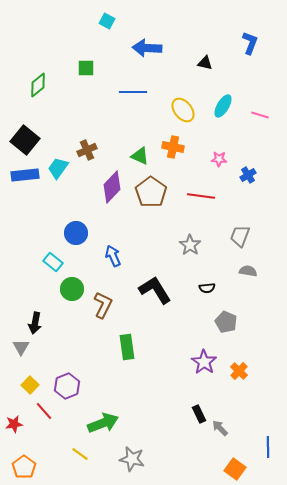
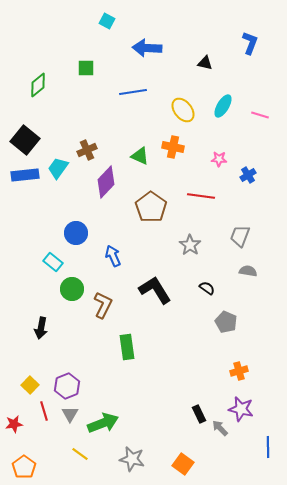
blue line at (133, 92): rotated 8 degrees counterclockwise
purple diamond at (112, 187): moved 6 px left, 5 px up
brown pentagon at (151, 192): moved 15 px down
black semicircle at (207, 288): rotated 140 degrees counterclockwise
black arrow at (35, 323): moved 6 px right, 5 px down
gray triangle at (21, 347): moved 49 px right, 67 px down
purple star at (204, 362): moved 37 px right, 47 px down; rotated 20 degrees counterclockwise
orange cross at (239, 371): rotated 30 degrees clockwise
red line at (44, 411): rotated 24 degrees clockwise
orange square at (235, 469): moved 52 px left, 5 px up
